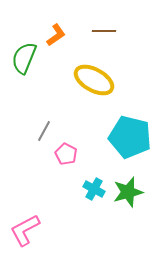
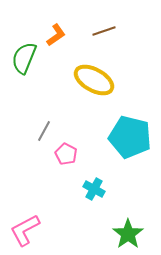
brown line: rotated 20 degrees counterclockwise
green star: moved 42 px down; rotated 20 degrees counterclockwise
